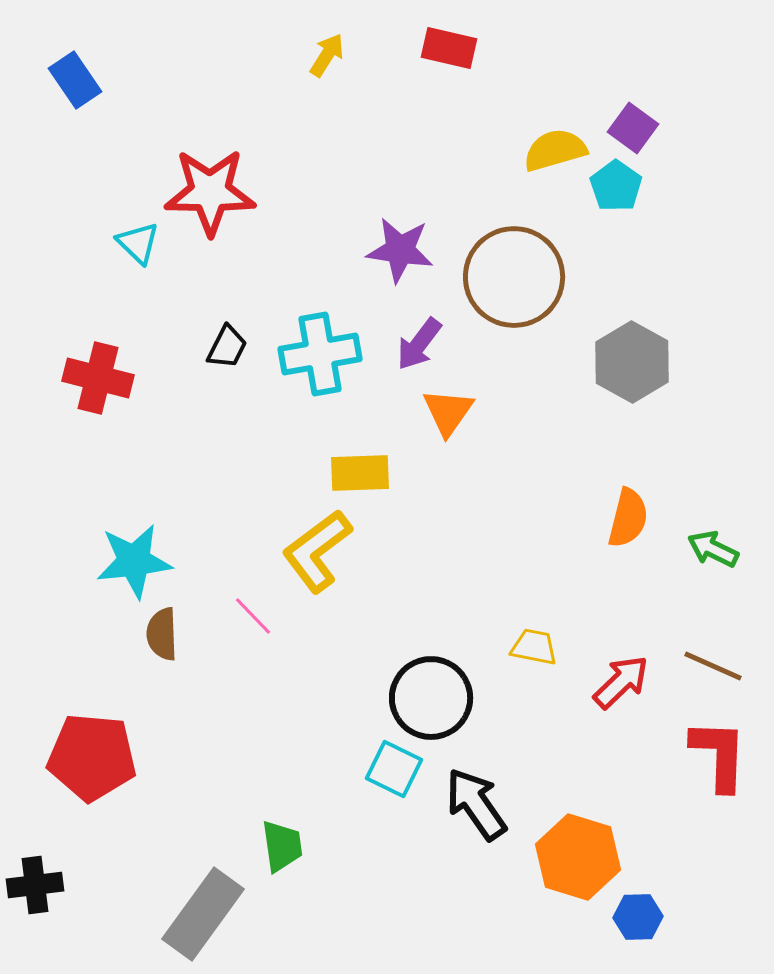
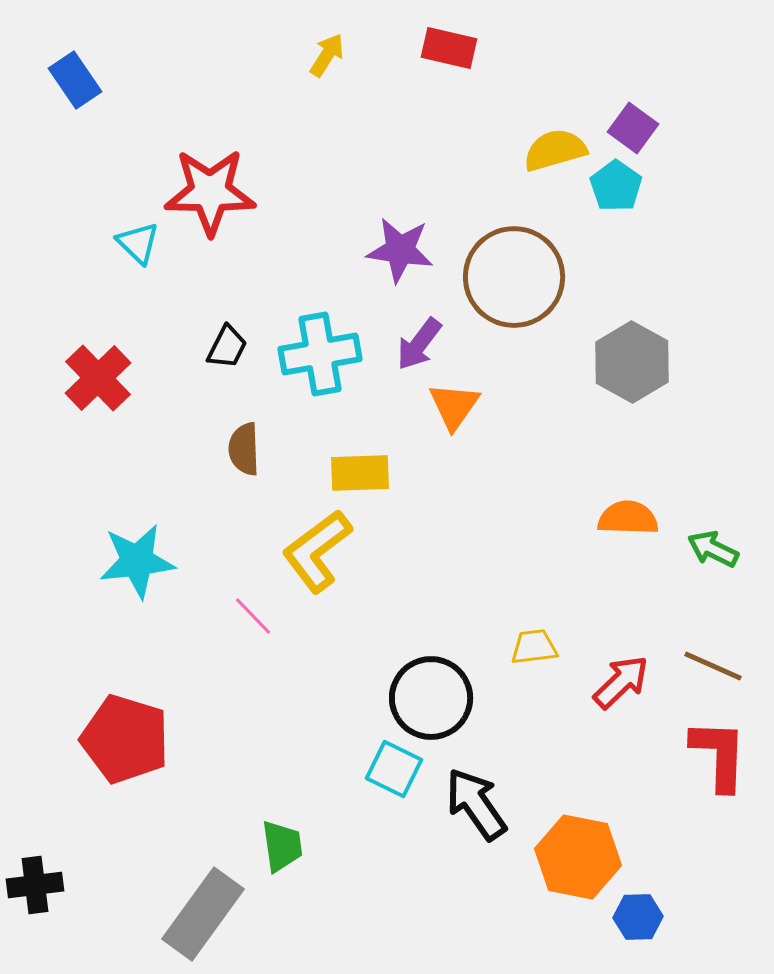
red cross: rotated 32 degrees clockwise
orange triangle: moved 6 px right, 6 px up
orange semicircle: rotated 102 degrees counterclockwise
cyan star: moved 3 px right
brown semicircle: moved 82 px right, 185 px up
yellow trapezoid: rotated 18 degrees counterclockwise
red pentagon: moved 33 px right, 18 px up; rotated 12 degrees clockwise
orange hexagon: rotated 6 degrees counterclockwise
